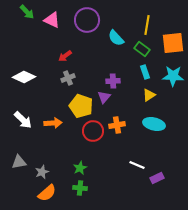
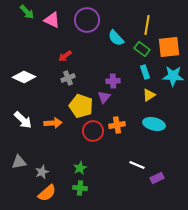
orange square: moved 4 px left, 4 px down
